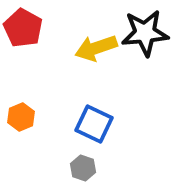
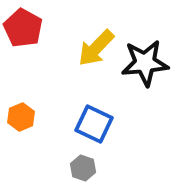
black star: moved 30 px down
yellow arrow: rotated 27 degrees counterclockwise
